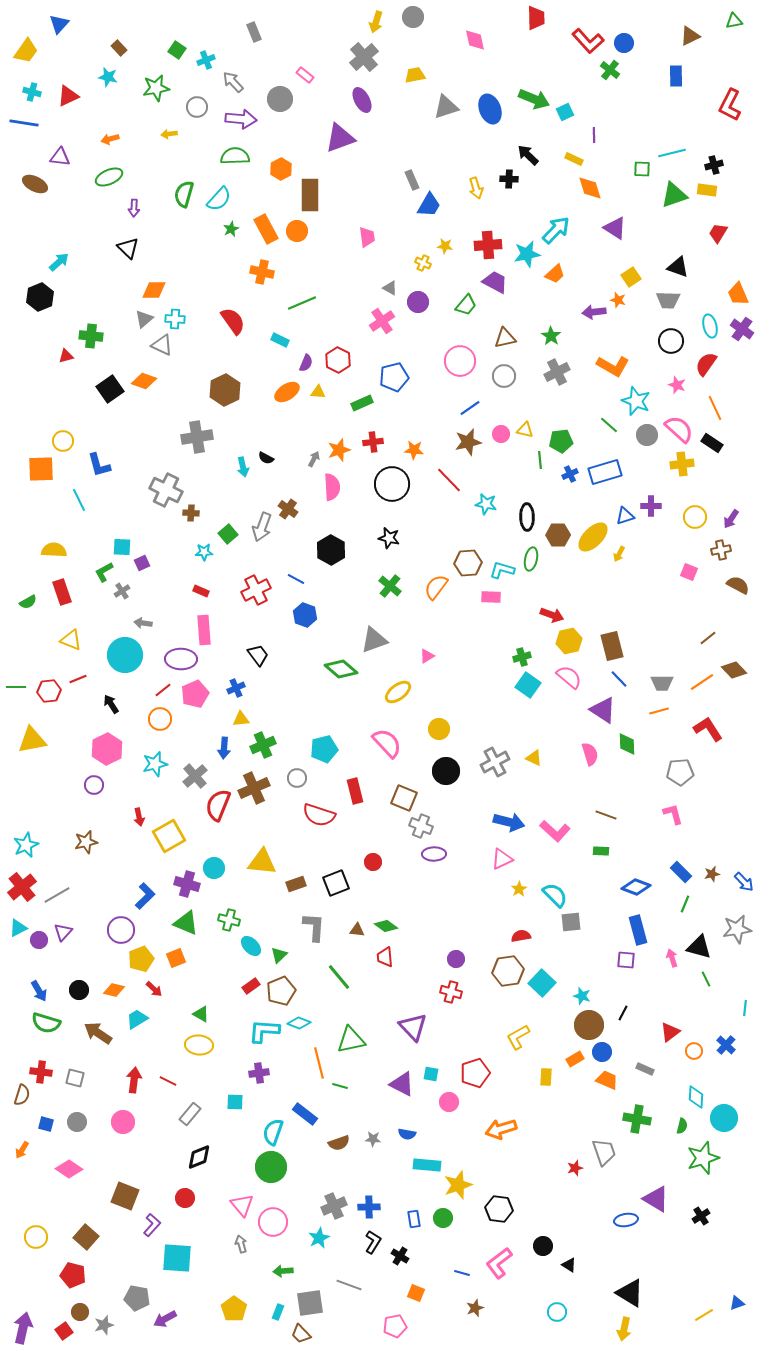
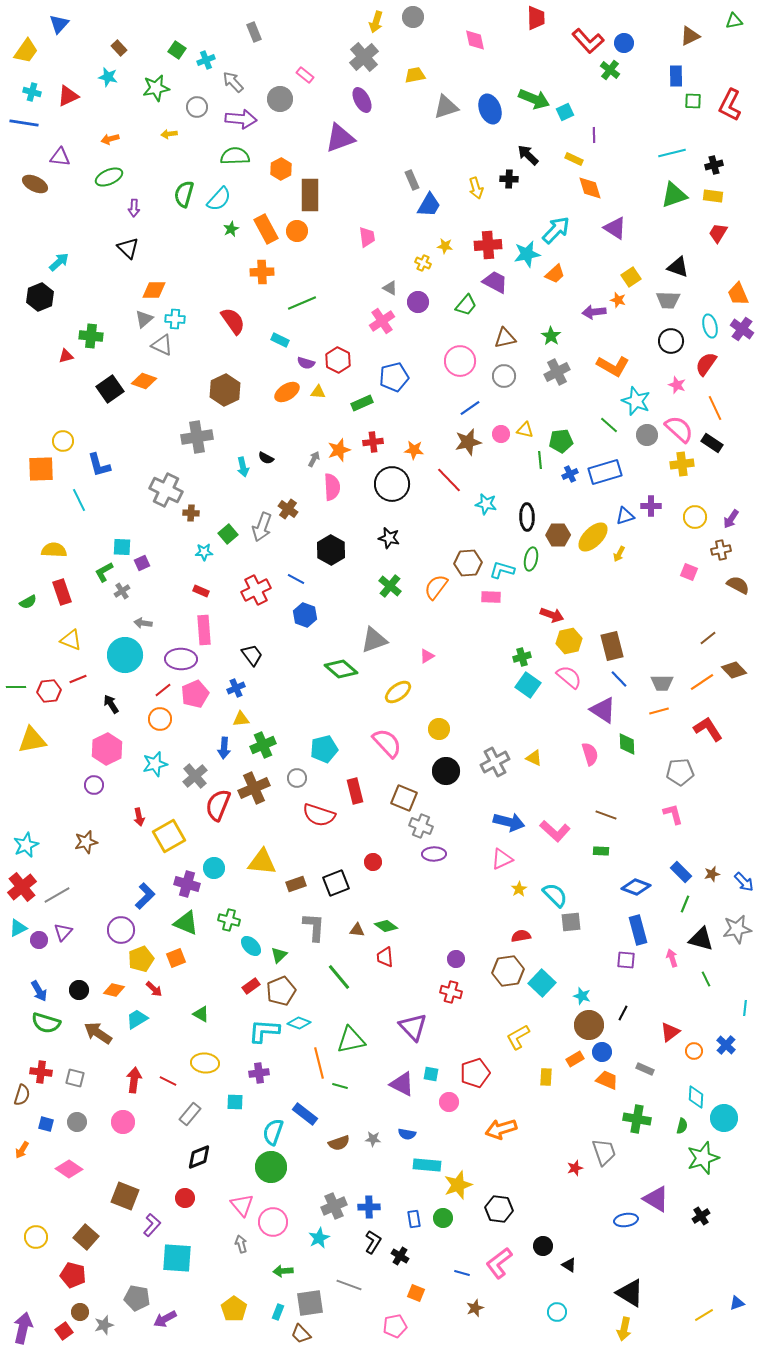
green square at (642, 169): moved 51 px right, 68 px up
yellow rectangle at (707, 190): moved 6 px right, 6 px down
orange cross at (262, 272): rotated 15 degrees counterclockwise
purple semicircle at (306, 363): rotated 84 degrees clockwise
black trapezoid at (258, 655): moved 6 px left
black triangle at (699, 947): moved 2 px right, 8 px up
yellow ellipse at (199, 1045): moved 6 px right, 18 px down
